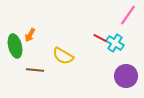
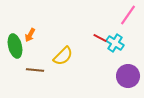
yellow semicircle: rotated 75 degrees counterclockwise
purple circle: moved 2 px right
